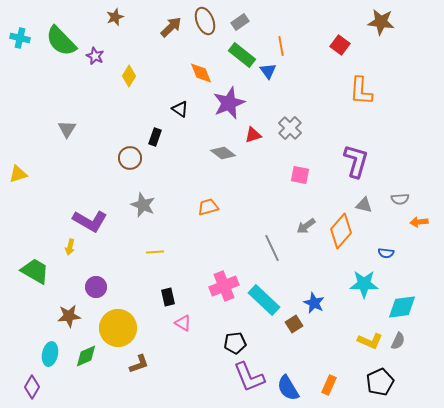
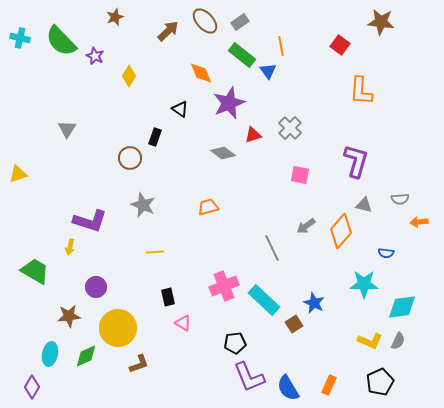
brown ellipse at (205, 21): rotated 20 degrees counterclockwise
brown arrow at (171, 27): moved 3 px left, 4 px down
purple L-shape at (90, 221): rotated 12 degrees counterclockwise
